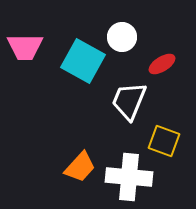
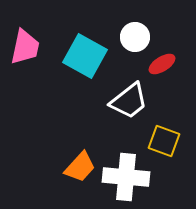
white circle: moved 13 px right
pink trapezoid: rotated 78 degrees counterclockwise
cyan square: moved 2 px right, 5 px up
white trapezoid: rotated 150 degrees counterclockwise
white cross: moved 3 px left
